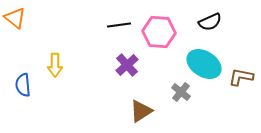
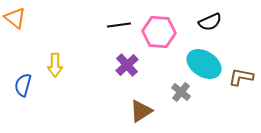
blue semicircle: rotated 20 degrees clockwise
